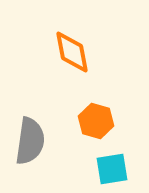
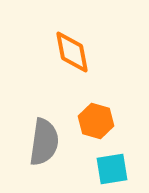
gray semicircle: moved 14 px right, 1 px down
